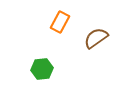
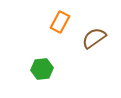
brown semicircle: moved 2 px left
